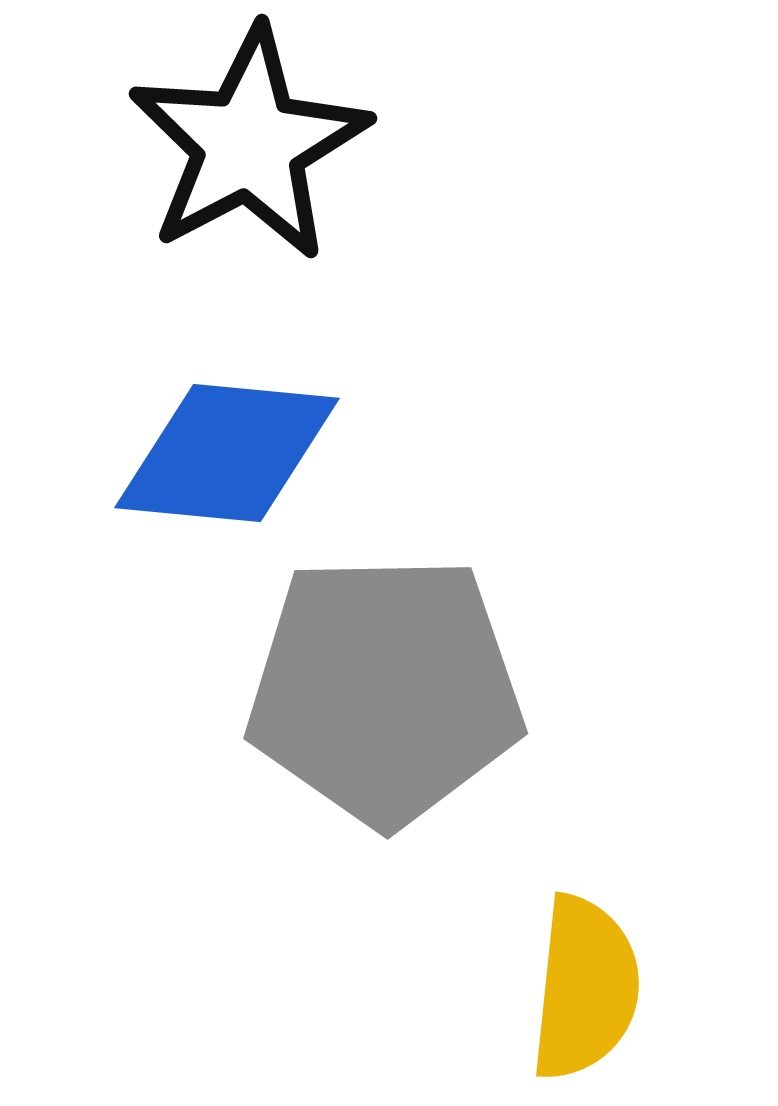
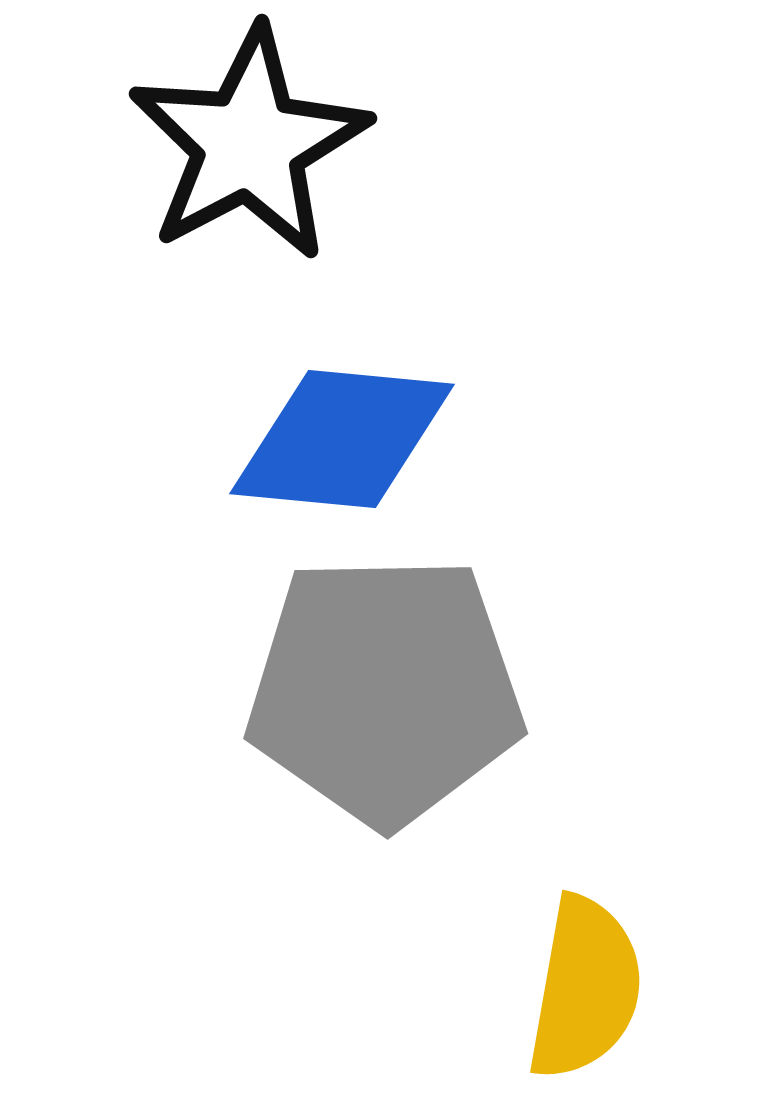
blue diamond: moved 115 px right, 14 px up
yellow semicircle: rotated 4 degrees clockwise
